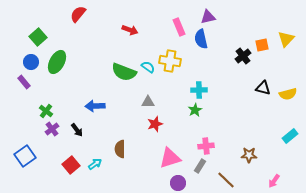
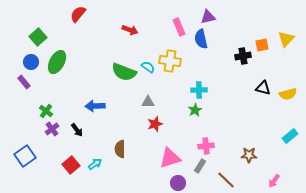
black cross: rotated 28 degrees clockwise
